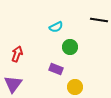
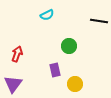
black line: moved 1 px down
cyan semicircle: moved 9 px left, 12 px up
green circle: moved 1 px left, 1 px up
purple rectangle: moved 1 px left, 1 px down; rotated 56 degrees clockwise
yellow circle: moved 3 px up
